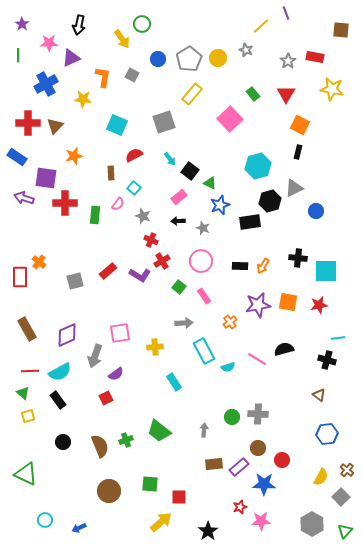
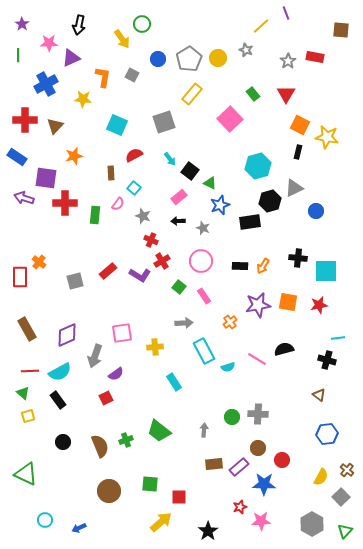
yellow star at (332, 89): moved 5 px left, 48 px down
red cross at (28, 123): moved 3 px left, 3 px up
pink square at (120, 333): moved 2 px right
